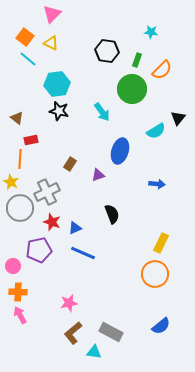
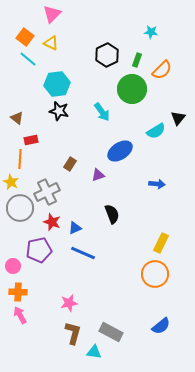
black hexagon: moved 4 px down; rotated 25 degrees clockwise
blue ellipse: rotated 40 degrees clockwise
brown L-shape: rotated 145 degrees clockwise
